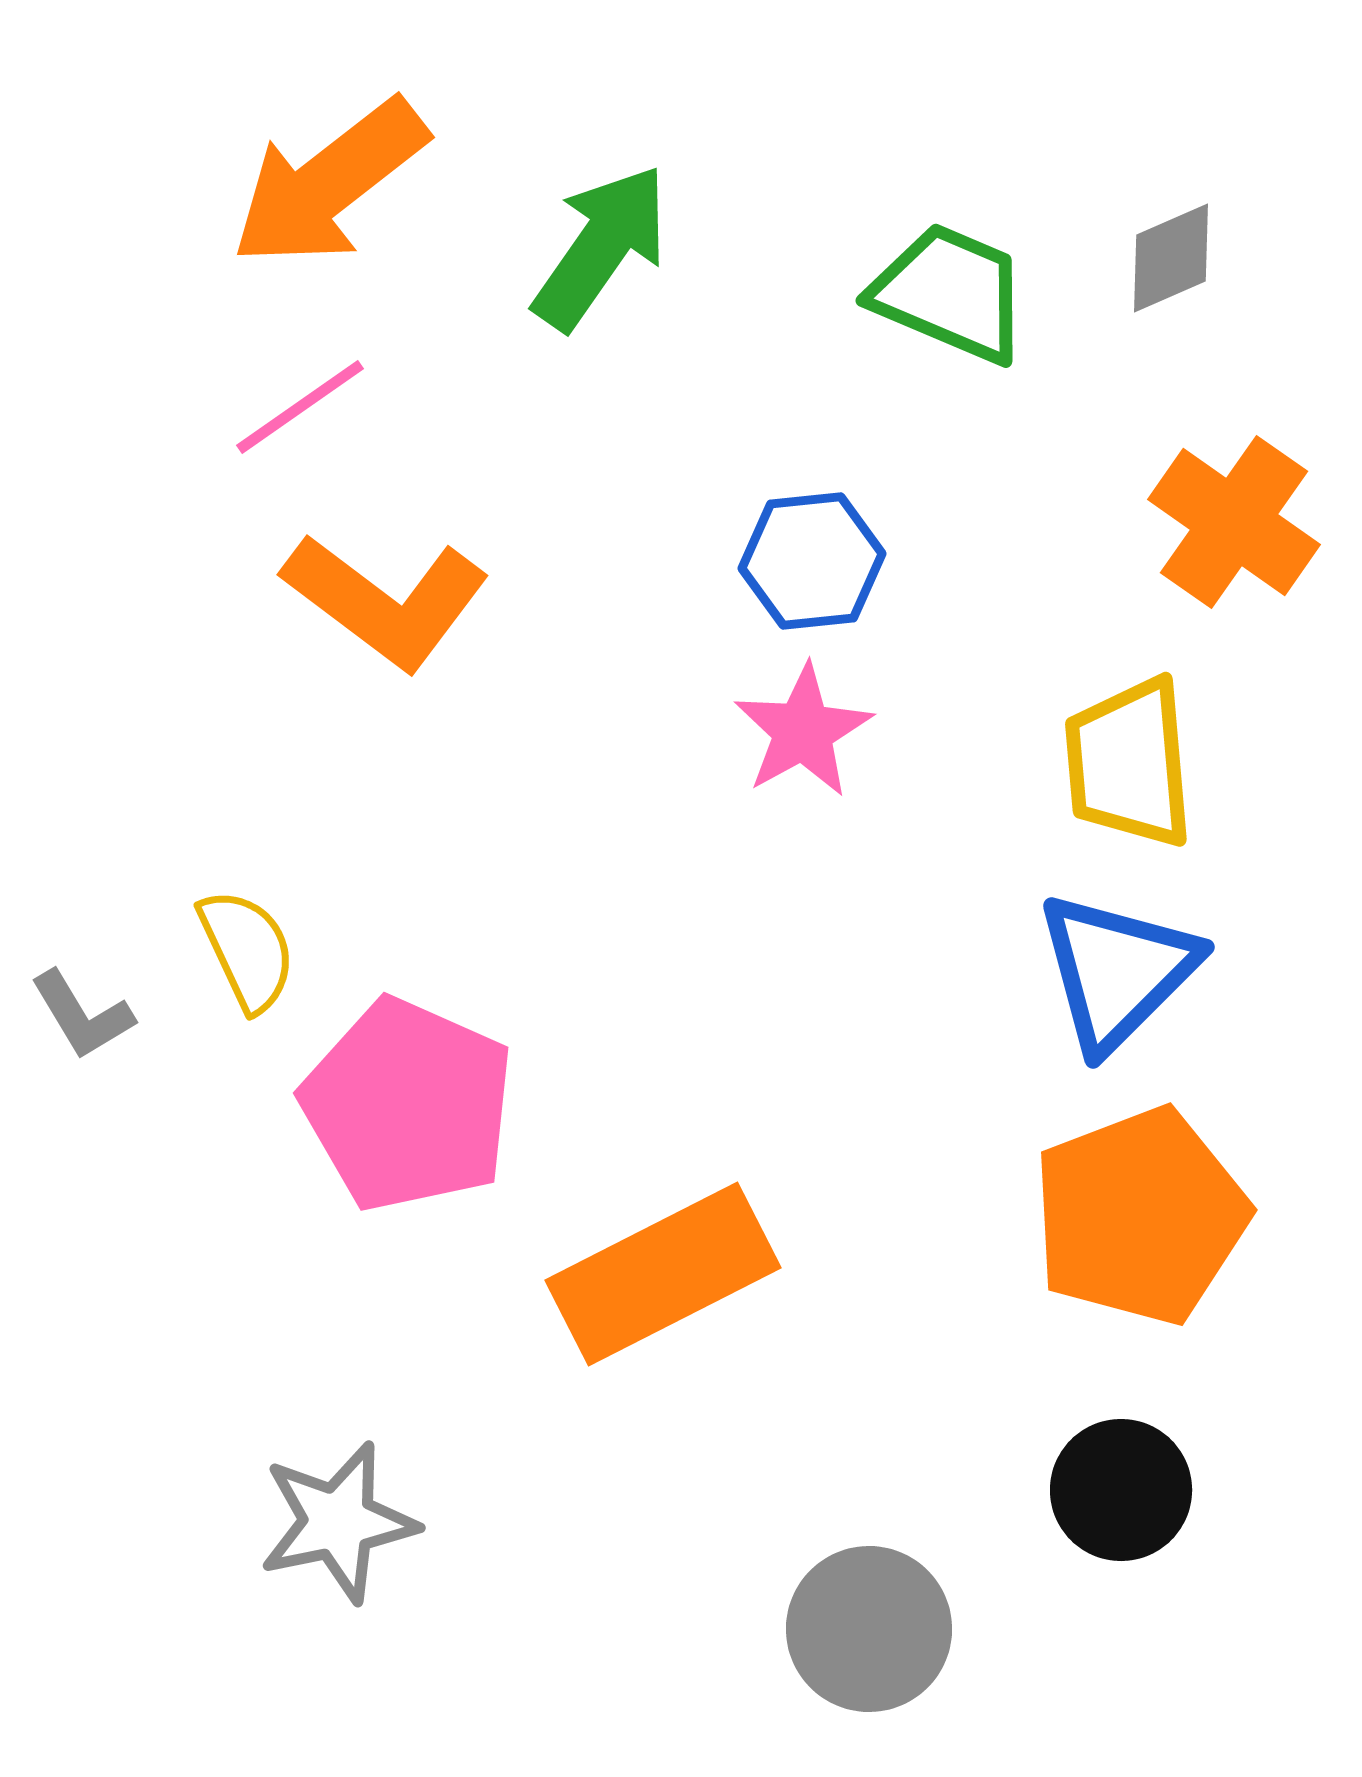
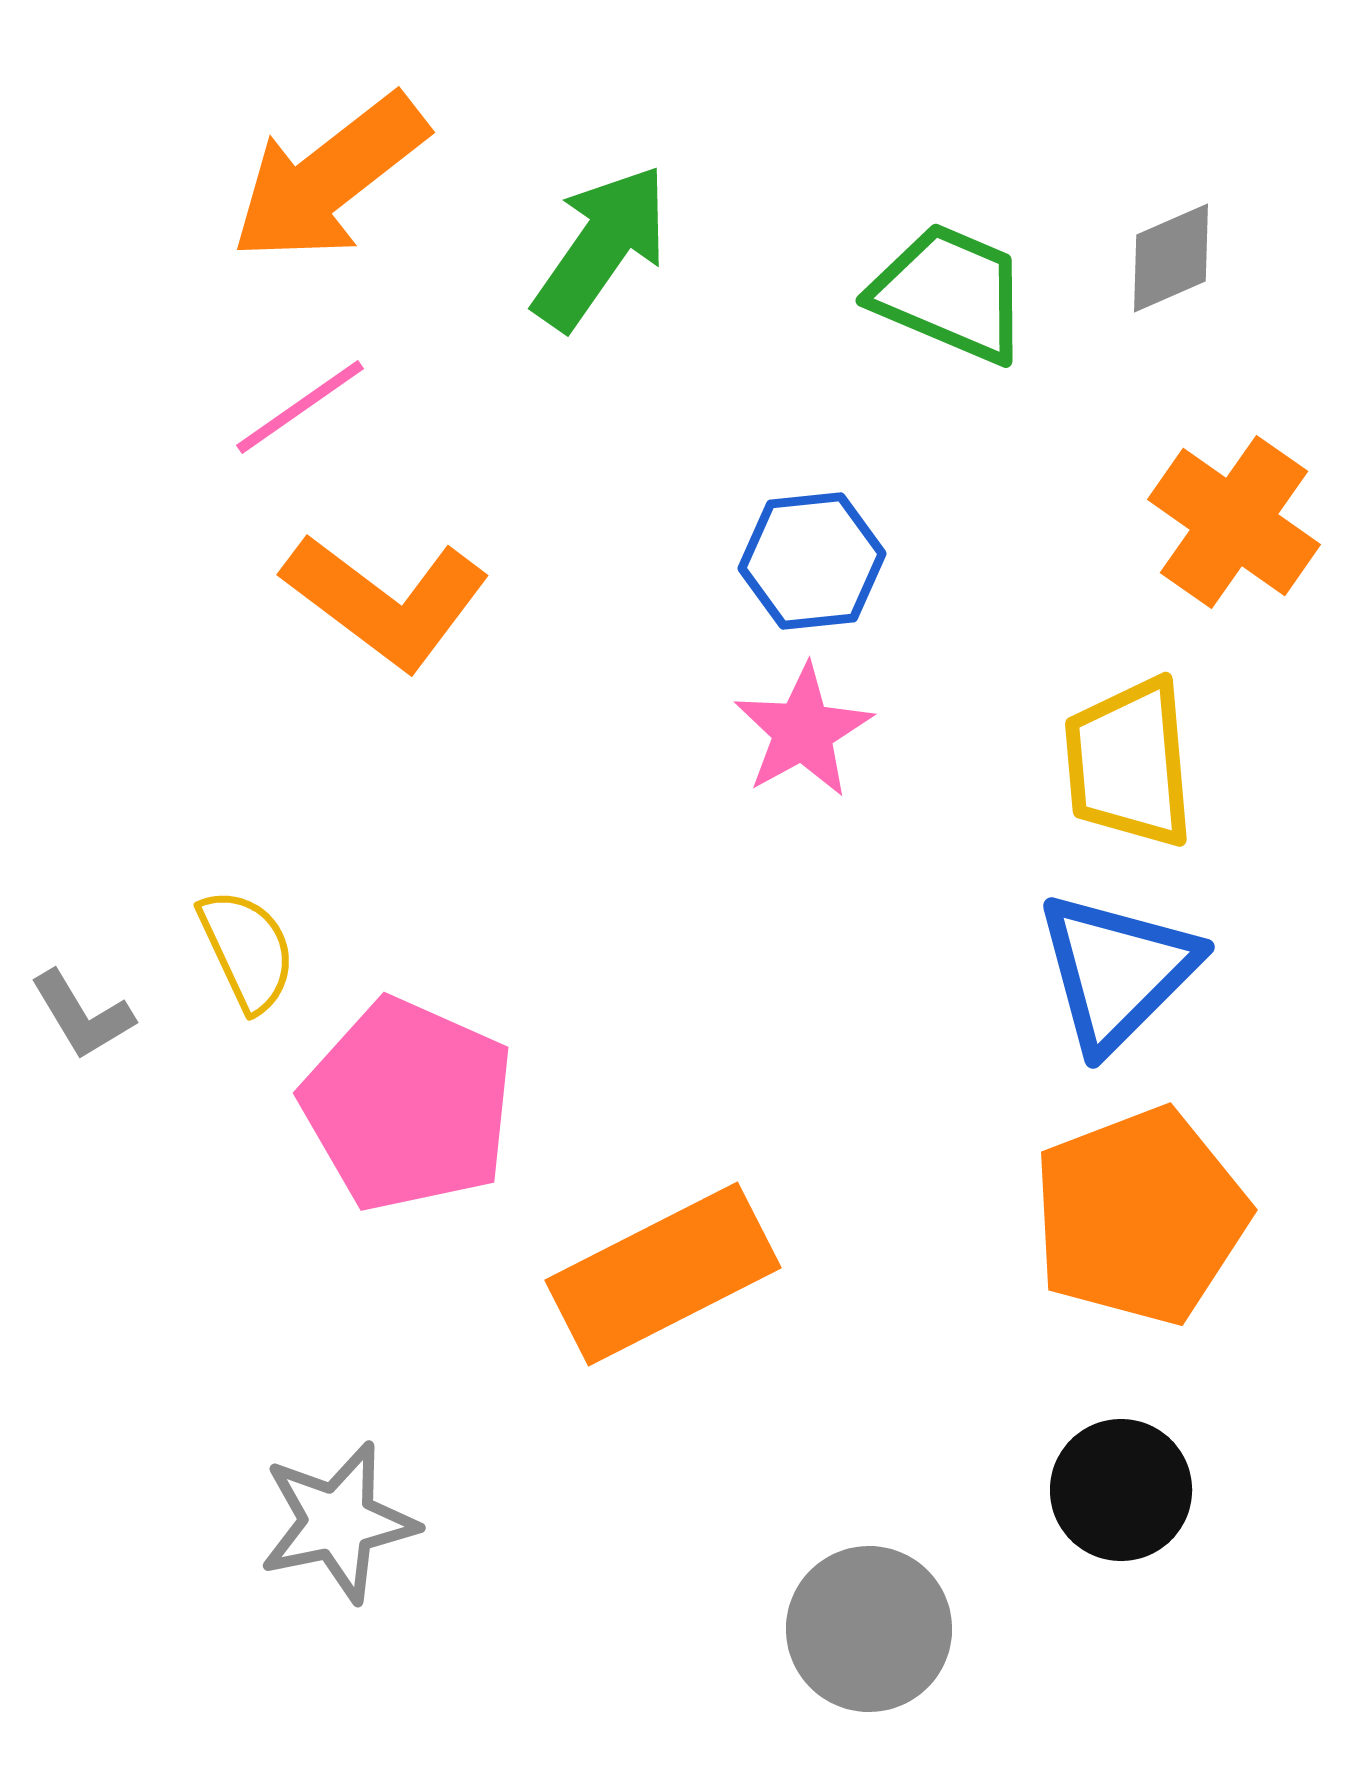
orange arrow: moved 5 px up
